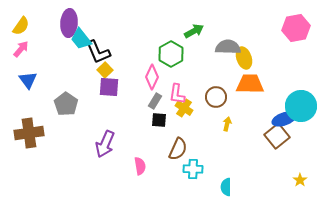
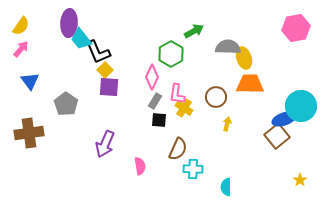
blue triangle: moved 2 px right, 1 px down
